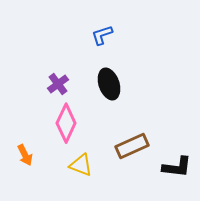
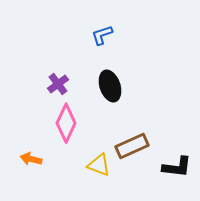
black ellipse: moved 1 px right, 2 px down
orange arrow: moved 6 px right, 4 px down; rotated 130 degrees clockwise
yellow triangle: moved 18 px right
